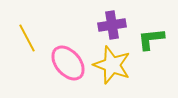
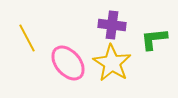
purple cross: rotated 16 degrees clockwise
green L-shape: moved 3 px right
yellow star: moved 2 px up; rotated 12 degrees clockwise
